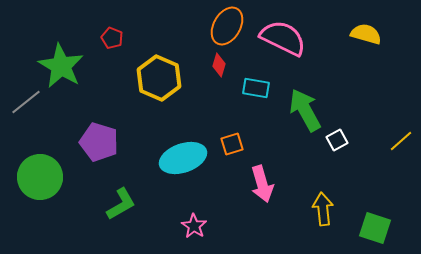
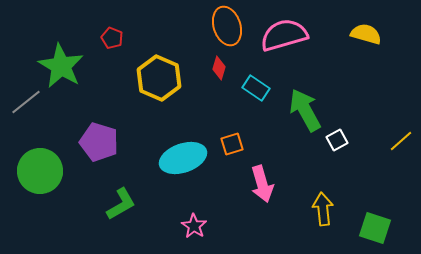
orange ellipse: rotated 48 degrees counterclockwise
pink semicircle: moved 1 px right, 3 px up; rotated 42 degrees counterclockwise
red diamond: moved 3 px down
cyan rectangle: rotated 24 degrees clockwise
green circle: moved 6 px up
